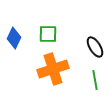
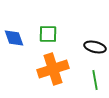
blue diamond: rotated 45 degrees counterclockwise
black ellipse: rotated 45 degrees counterclockwise
